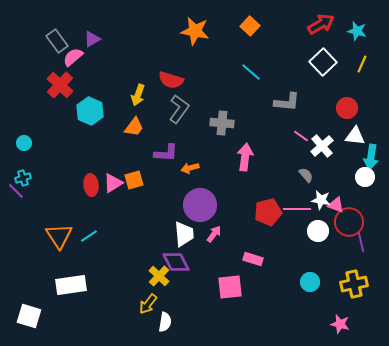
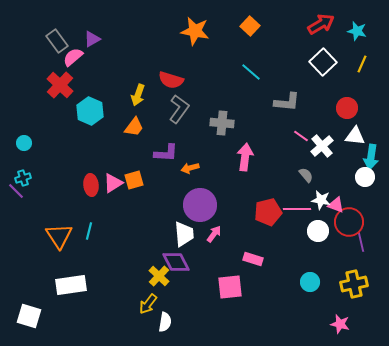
cyan line at (89, 236): moved 5 px up; rotated 42 degrees counterclockwise
